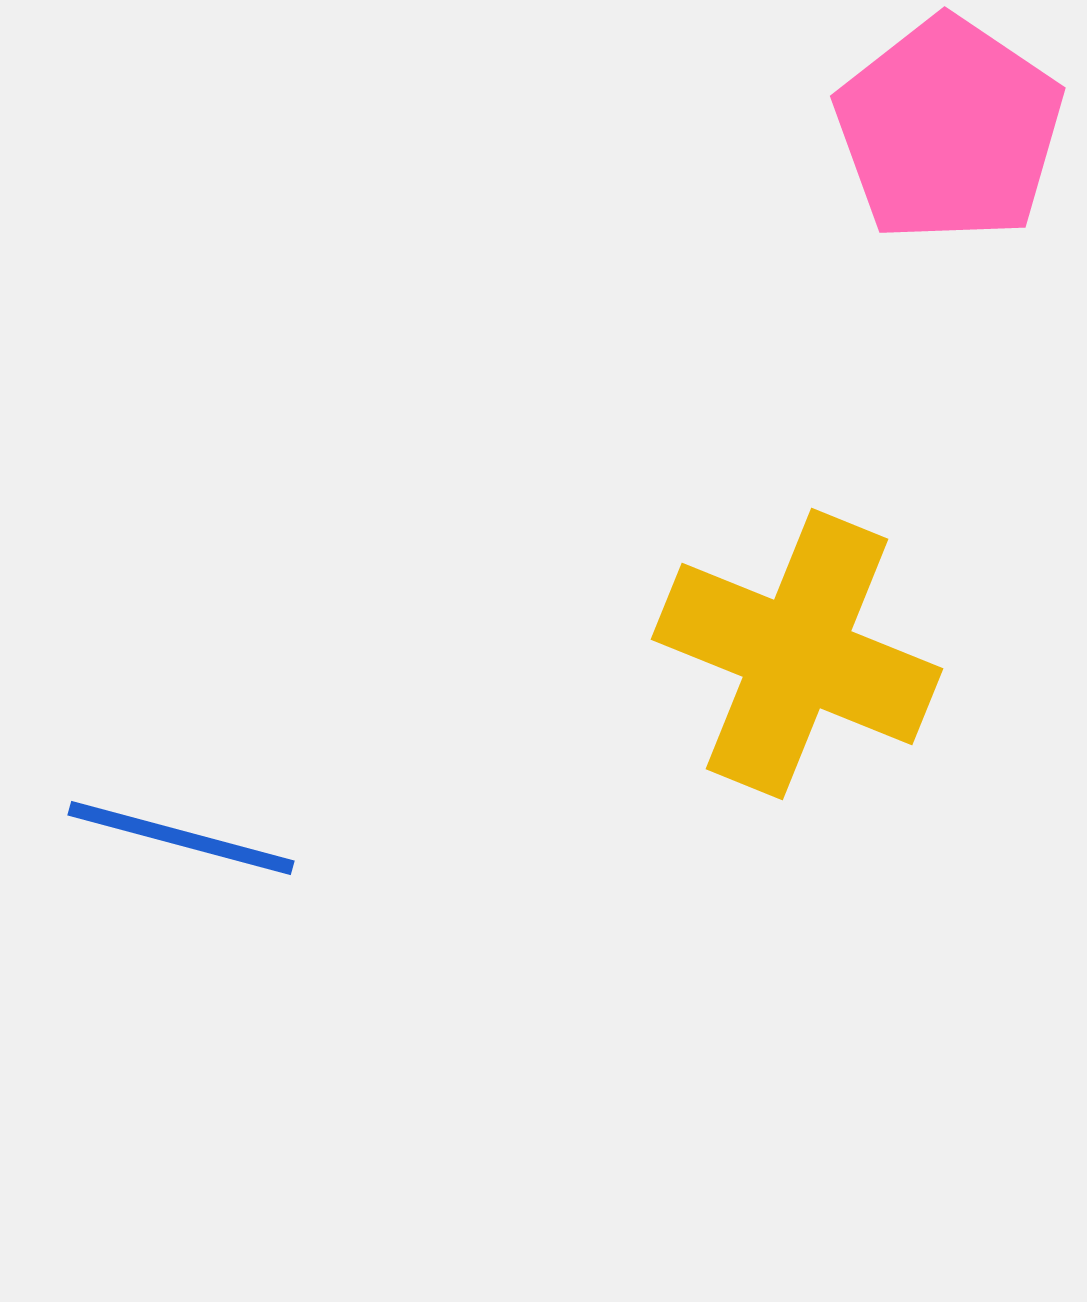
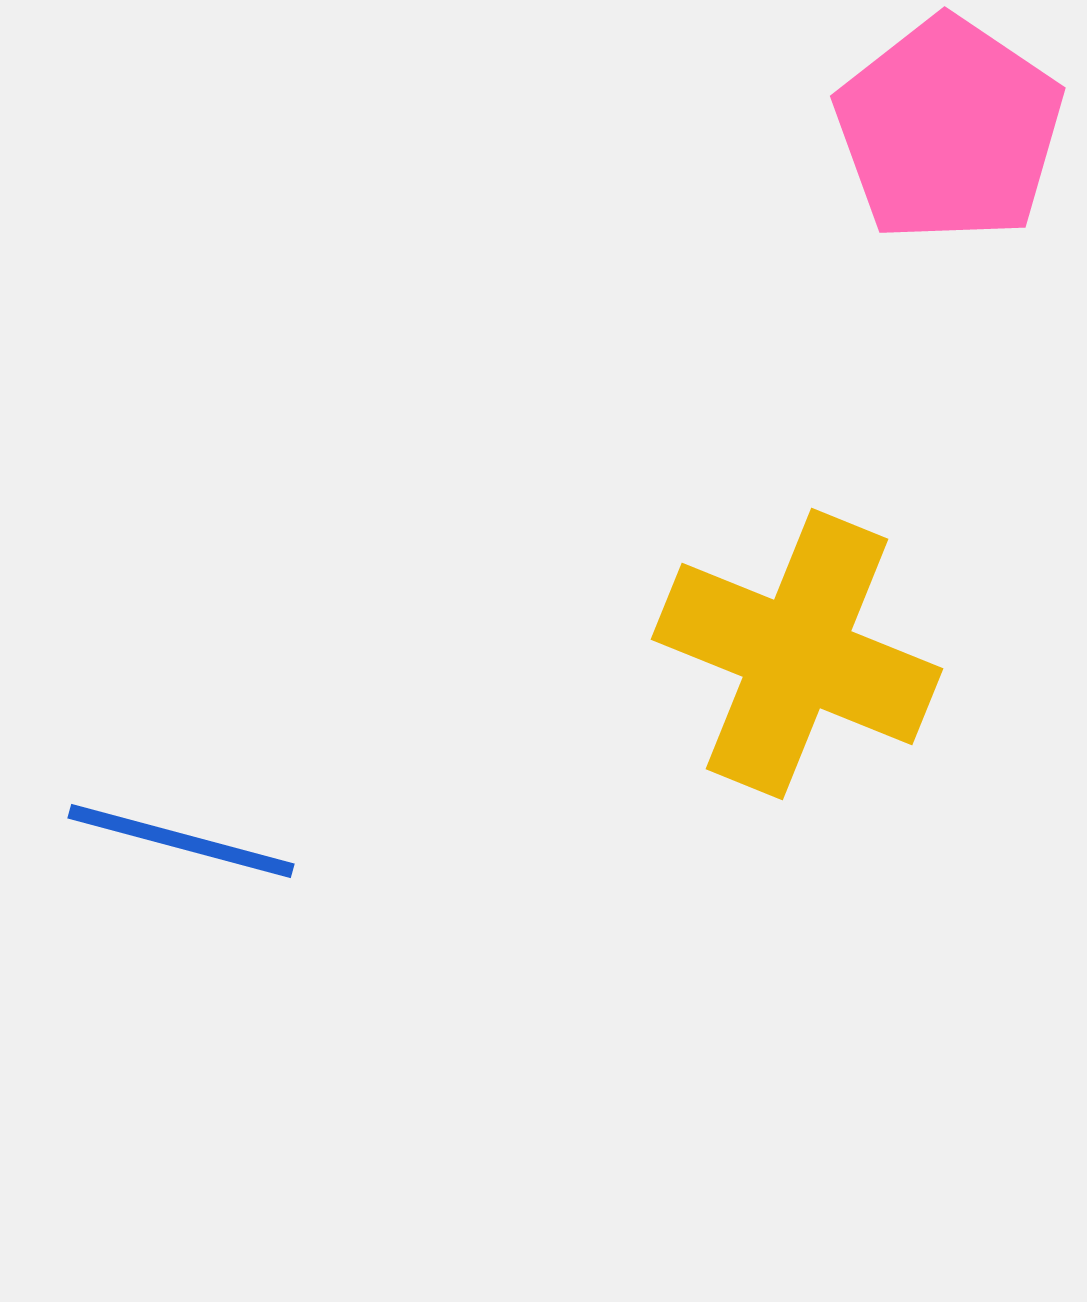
blue line: moved 3 px down
